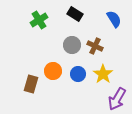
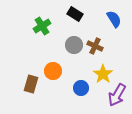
green cross: moved 3 px right, 6 px down
gray circle: moved 2 px right
blue circle: moved 3 px right, 14 px down
purple arrow: moved 4 px up
